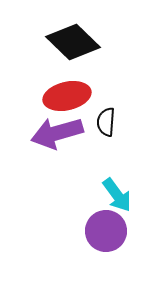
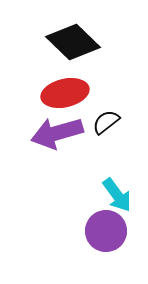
red ellipse: moved 2 px left, 3 px up
black semicircle: rotated 48 degrees clockwise
